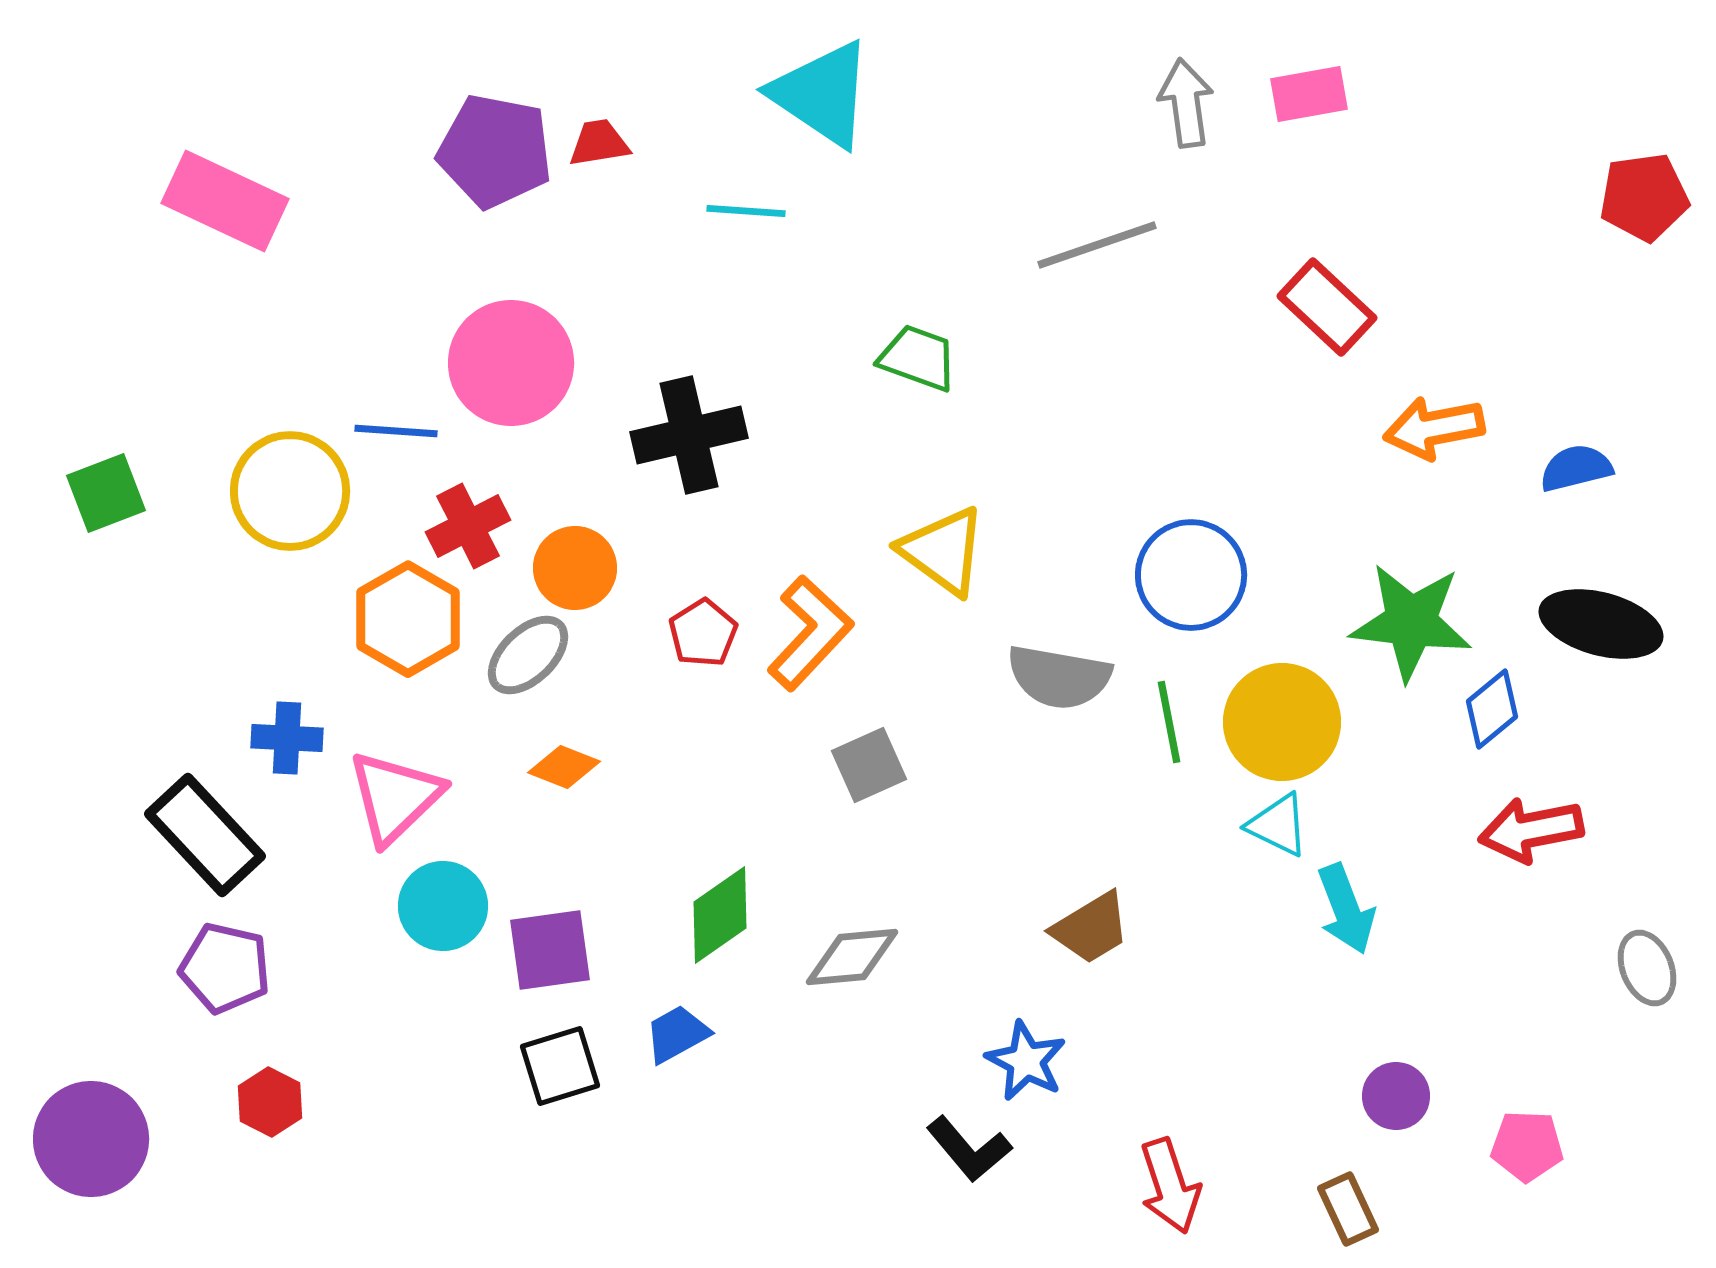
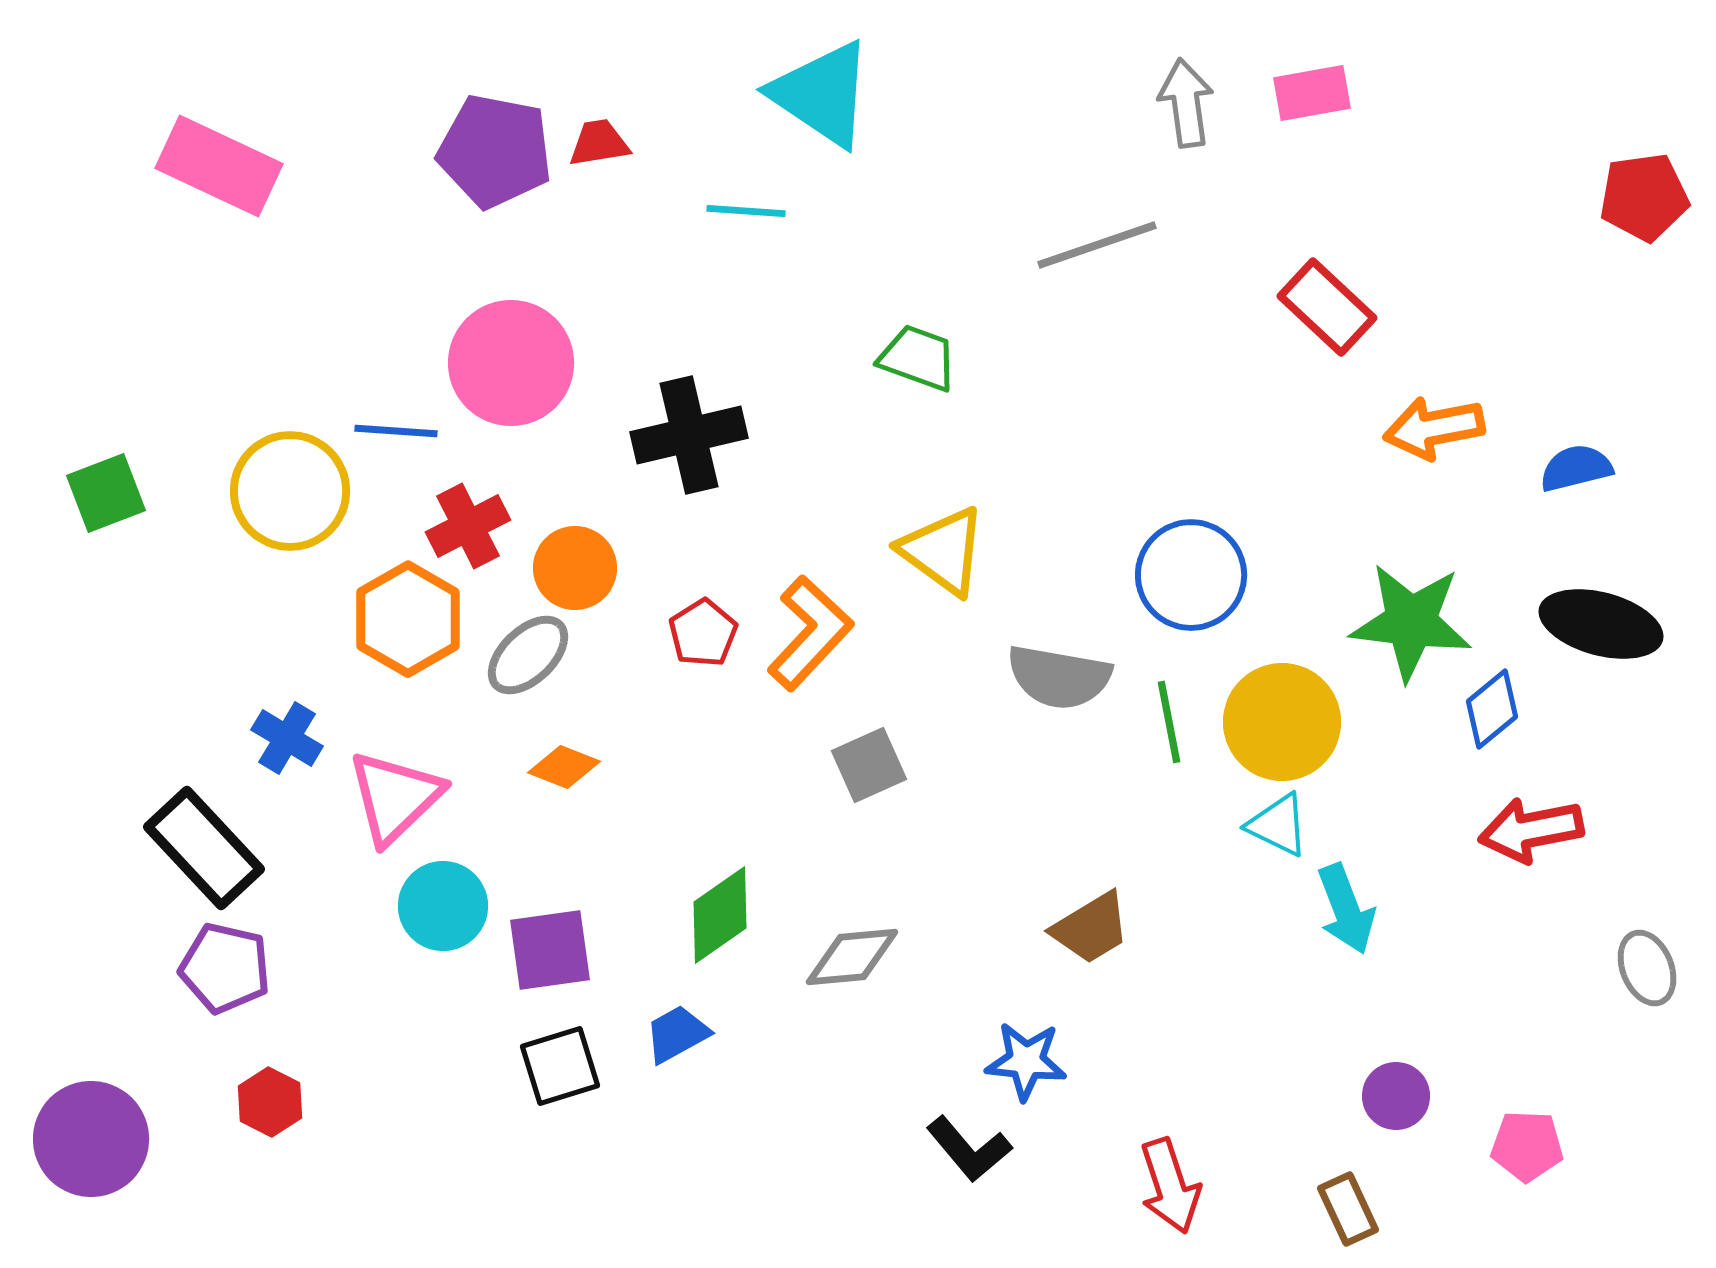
pink rectangle at (1309, 94): moved 3 px right, 1 px up
pink rectangle at (225, 201): moved 6 px left, 35 px up
blue cross at (287, 738): rotated 28 degrees clockwise
black rectangle at (205, 835): moved 1 px left, 13 px down
blue star at (1026, 1061): rotated 22 degrees counterclockwise
